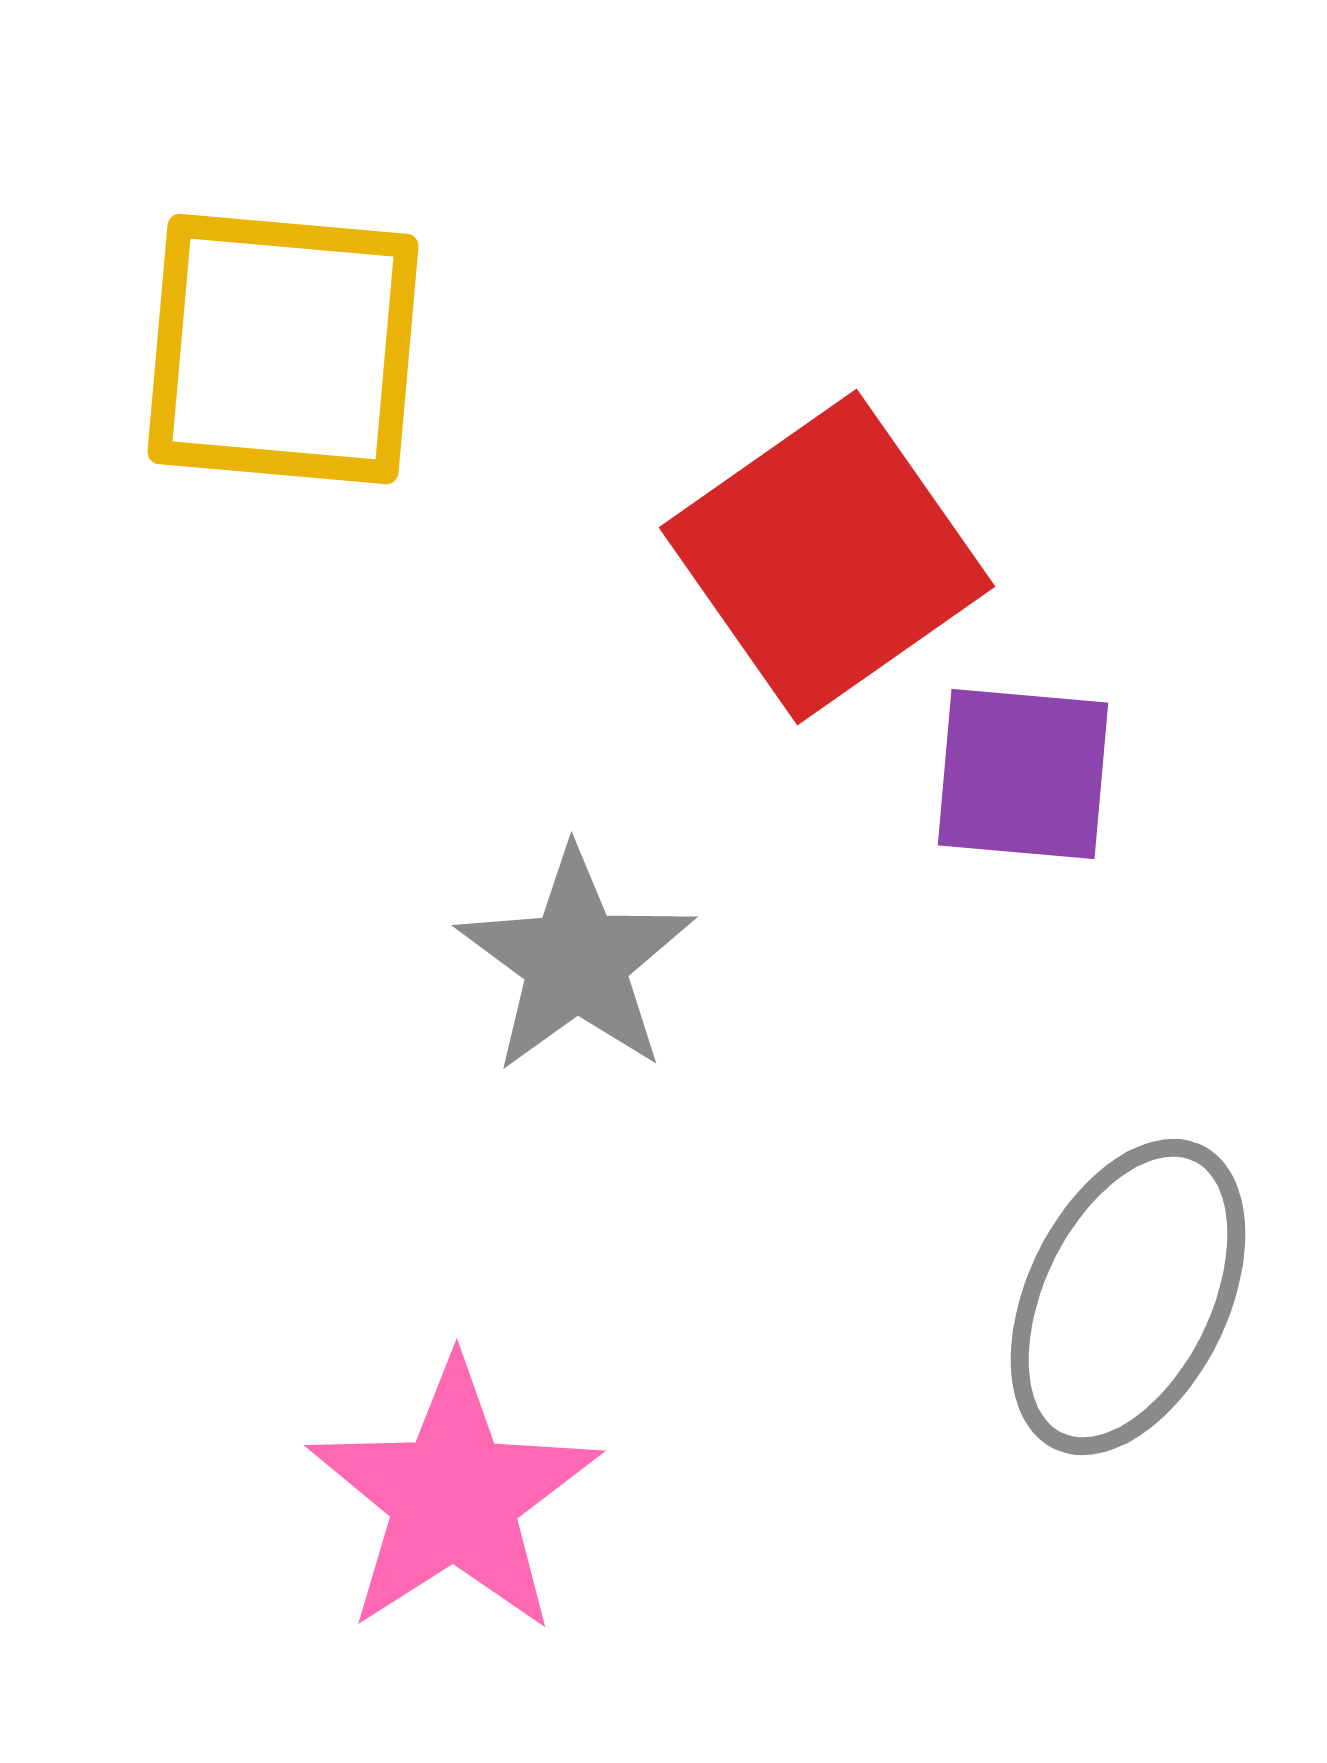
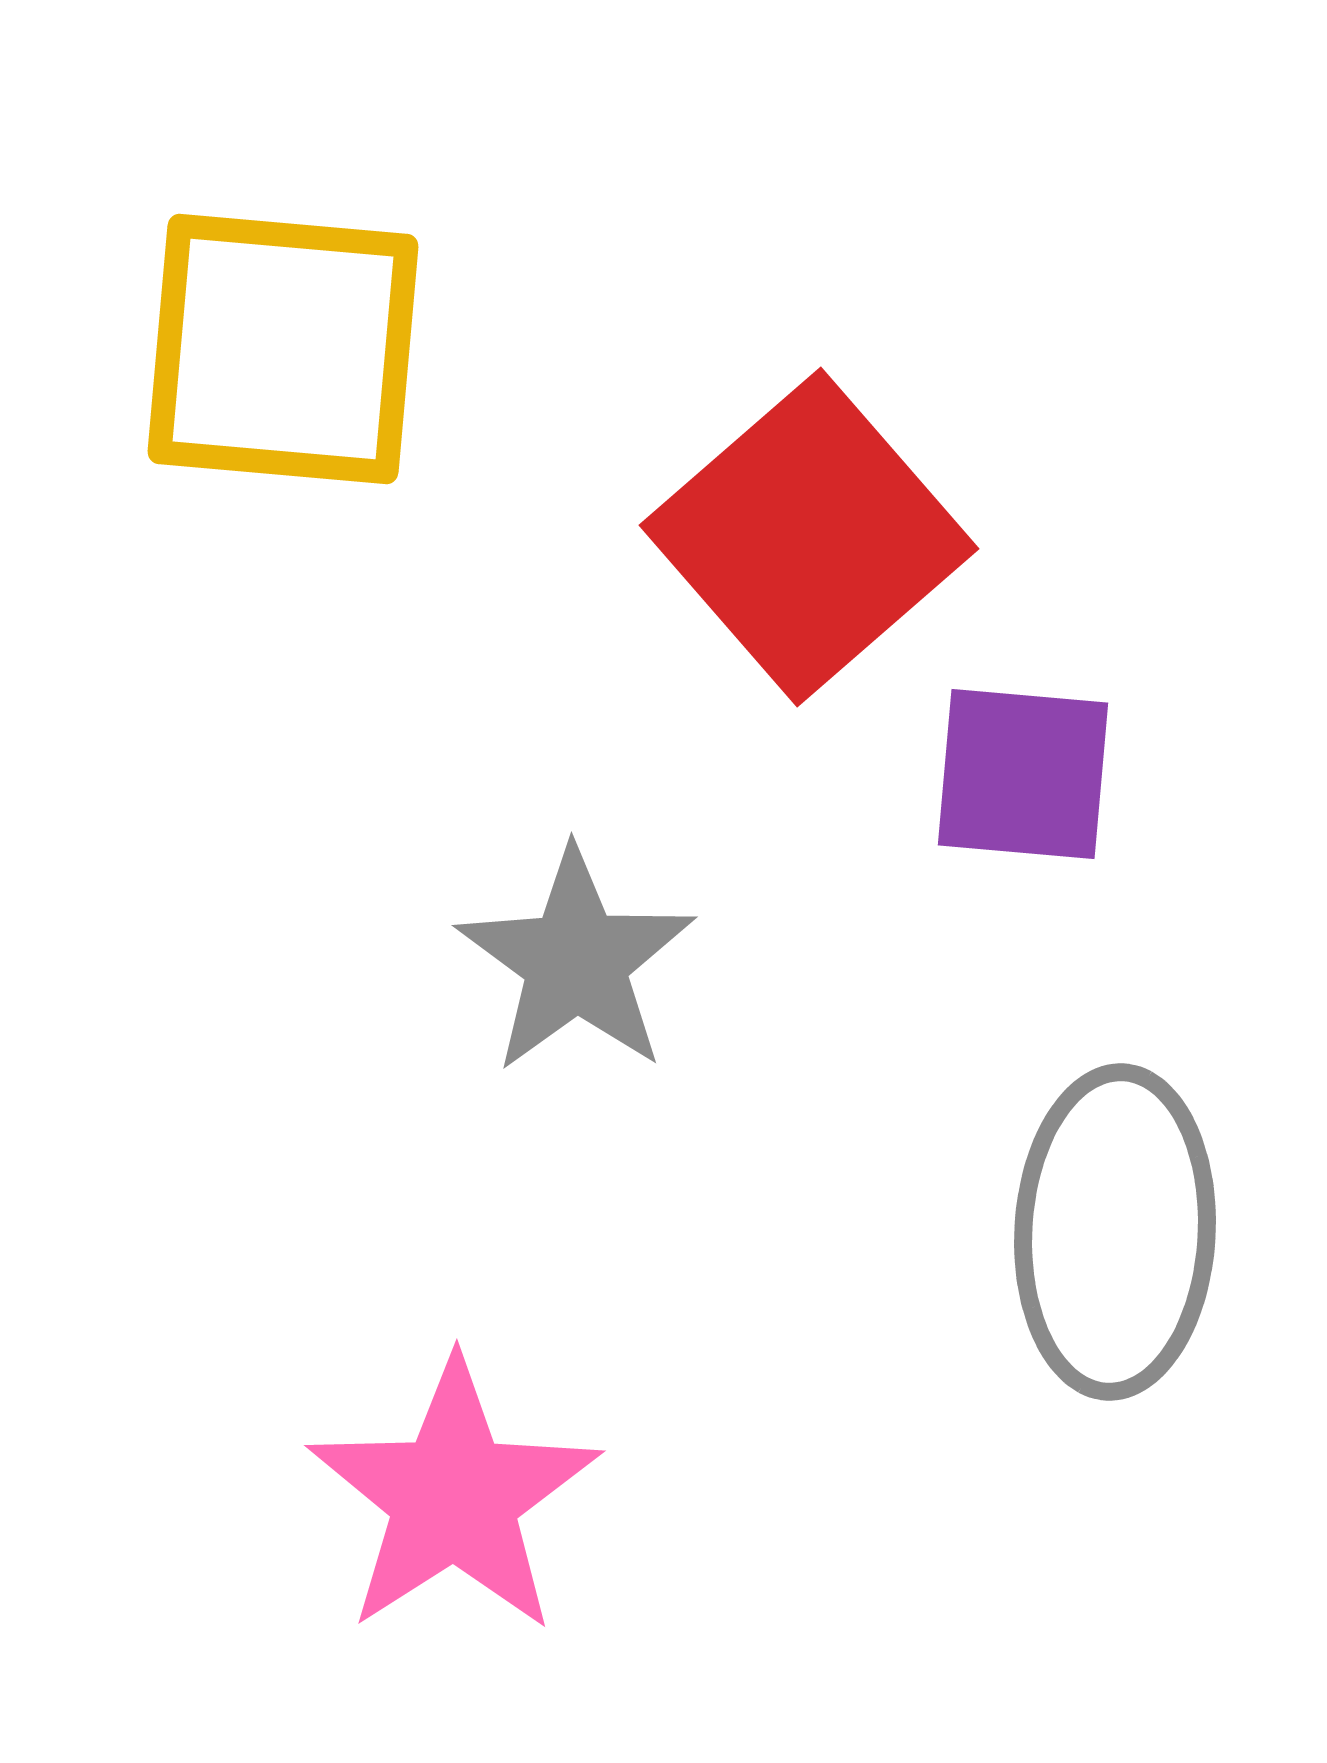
red square: moved 18 px left, 20 px up; rotated 6 degrees counterclockwise
gray ellipse: moved 13 px left, 65 px up; rotated 23 degrees counterclockwise
